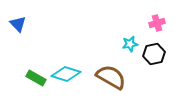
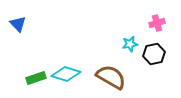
green rectangle: rotated 48 degrees counterclockwise
